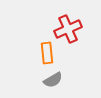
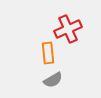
orange rectangle: moved 1 px right
